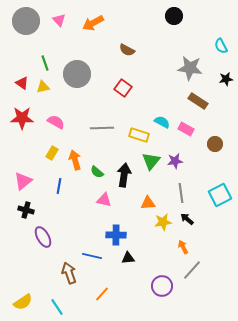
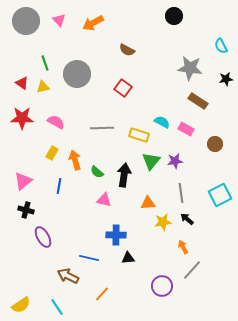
blue line at (92, 256): moved 3 px left, 2 px down
brown arrow at (69, 273): moved 1 px left, 3 px down; rotated 45 degrees counterclockwise
yellow semicircle at (23, 302): moved 2 px left, 3 px down
